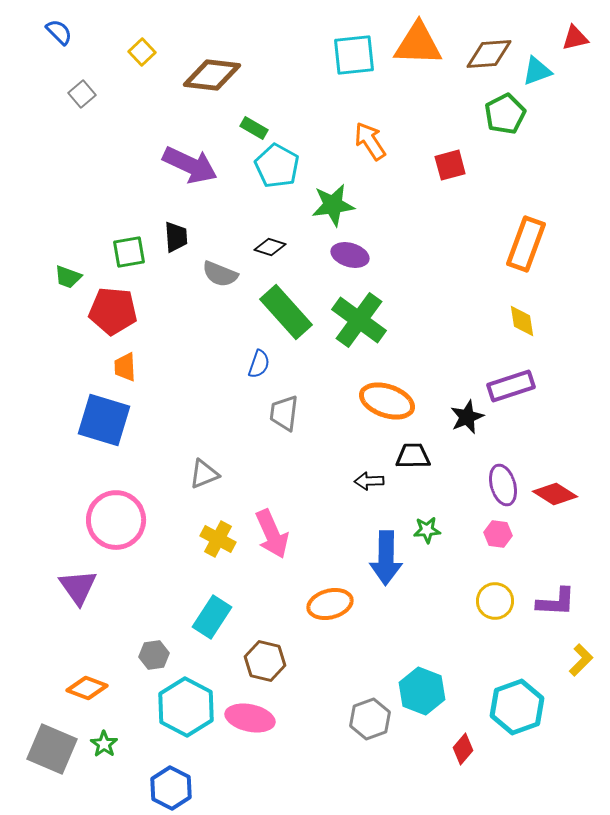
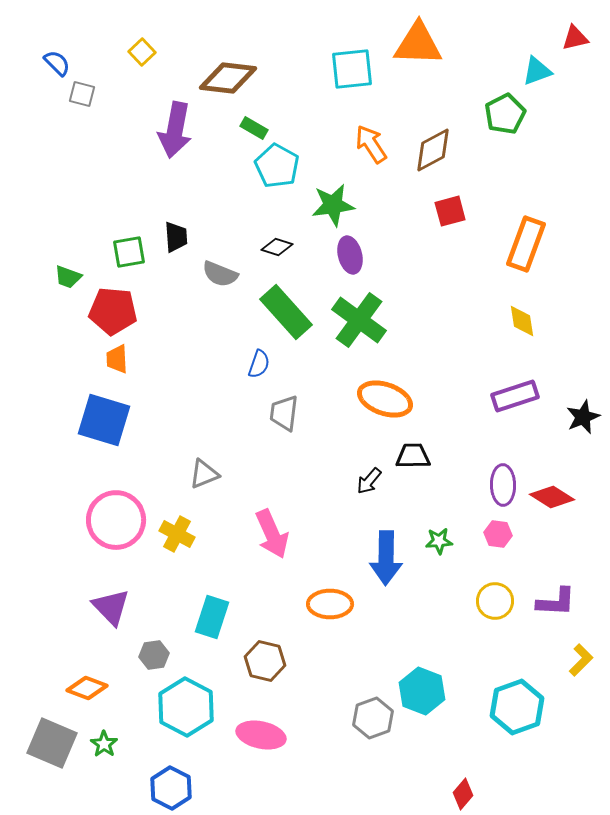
blue semicircle at (59, 32): moved 2 px left, 31 px down
brown diamond at (489, 54): moved 56 px left, 96 px down; rotated 24 degrees counterclockwise
cyan square at (354, 55): moved 2 px left, 14 px down
brown diamond at (212, 75): moved 16 px right, 3 px down
gray square at (82, 94): rotated 36 degrees counterclockwise
orange arrow at (370, 141): moved 1 px right, 3 px down
purple arrow at (190, 165): moved 15 px left, 35 px up; rotated 76 degrees clockwise
red square at (450, 165): moved 46 px down
black diamond at (270, 247): moved 7 px right
purple ellipse at (350, 255): rotated 60 degrees clockwise
orange trapezoid at (125, 367): moved 8 px left, 8 px up
purple rectangle at (511, 386): moved 4 px right, 10 px down
orange ellipse at (387, 401): moved 2 px left, 2 px up
black star at (467, 417): moved 116 px right
black arrow at (369, 481): rotated 48 degrees counterclockwise
purple ellipse at (503, 485): rotated 15 degrees clockwise
red diamond at (555, 494): moved 3 px left, 3 px down
green star at (427, 530): moved 12 px right, 11 px down
yellow cross at (218, 539): moved 41 px left, 5 px up
purple triangle at (78, 587): moved 33 px right, 20 px down; rotated 9 degrees counterclockwise
orange ellipse at (330, 604): rotated 15 degrees clockwise
cyan rectangle at (212, 617): rotated 15 degrees counterclockwise
pink ellipse at (250, 718): moved 11 px right, 17 px down
gray hexagon at (370, 719): moved 3 px right, 1 px up
gray square at (52, 749): moved 6 px up
red diamond at (463, 749): moved 45 px down
